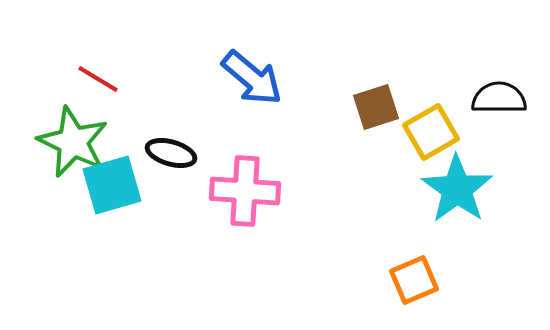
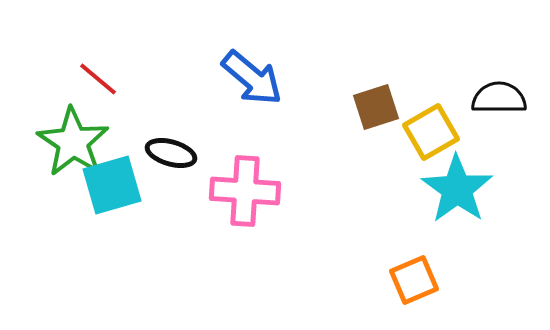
red line: rotated 9 degrees clockwise
green star: rotated 8 degrees clockwise
